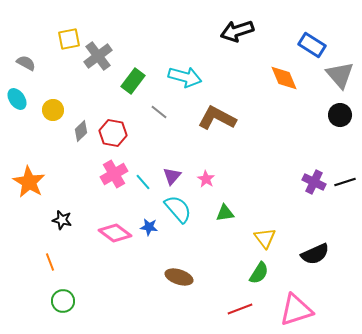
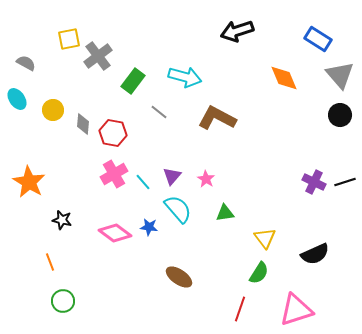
blue rectangle: moved 6 px right, 6 px up
gray diamond: moved 2 px right, 7 px up; rotated 40 degrees counterclockwise
brown ellipse: rotated 16 degrees clockwise
red line: rotated 50 degrees counterclockwise
